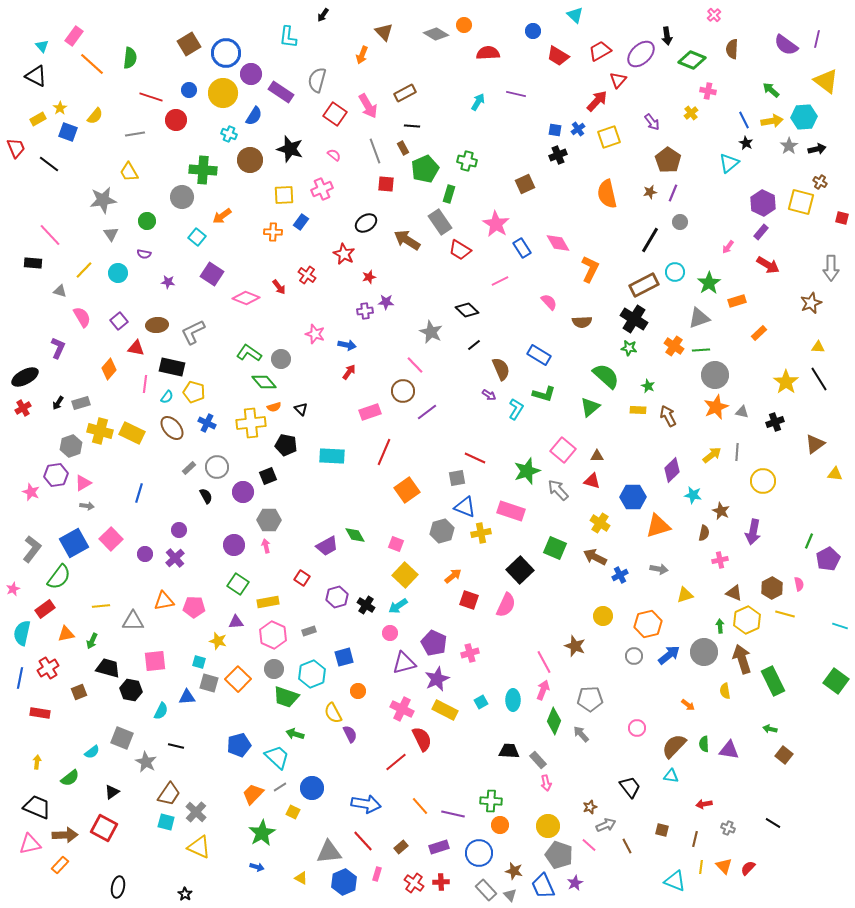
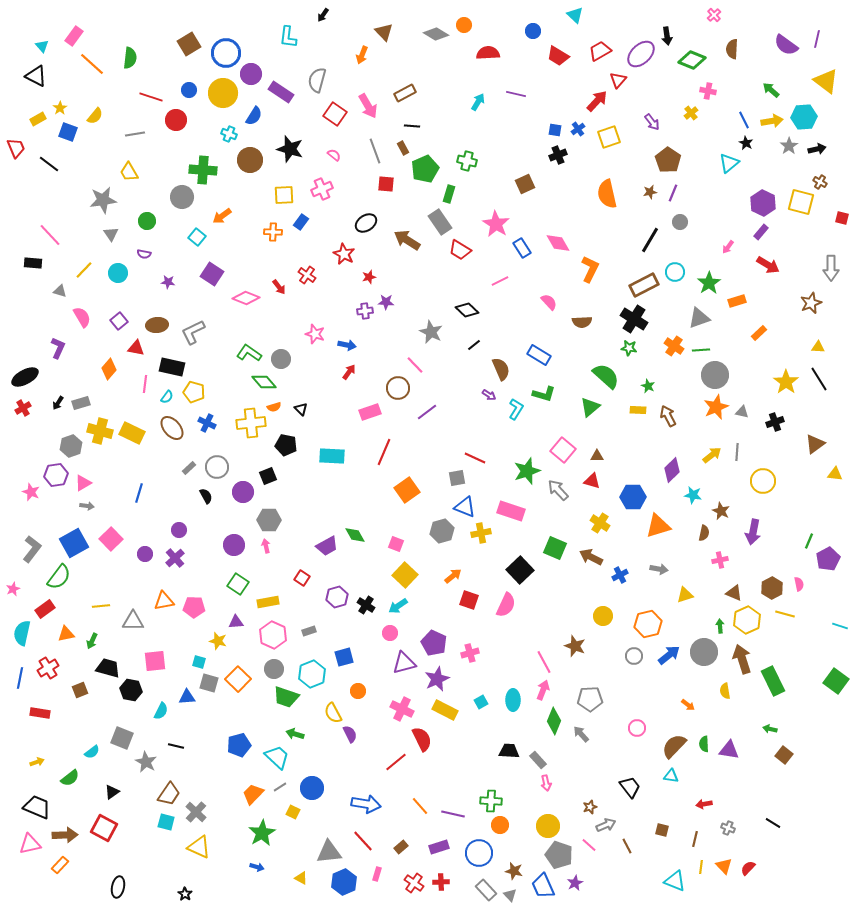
brown circle at (403, 391): moved 5 px left, 3 px up
brown arrow at (595, 557): moved 4 px left
brown square at (79, 692): moved 1 px right, 2 px up
yellow arrow at (37, 762): rotated 64 degrees clockwise
